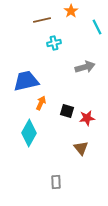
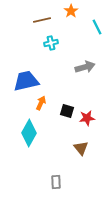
cyan cross: moved 3 px left
